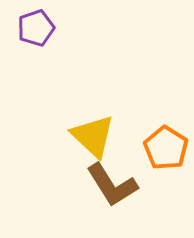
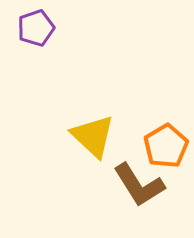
orange pentagon: moved 2 px up; rotated 9 degrees clockwise
brown L-shape: moved 27 px right
